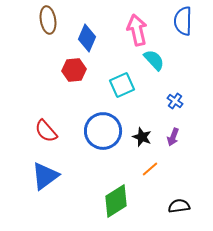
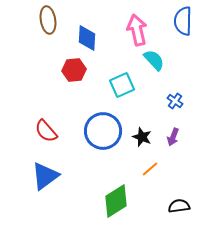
blue diamond: rotated 20 degrees counterclockwise
